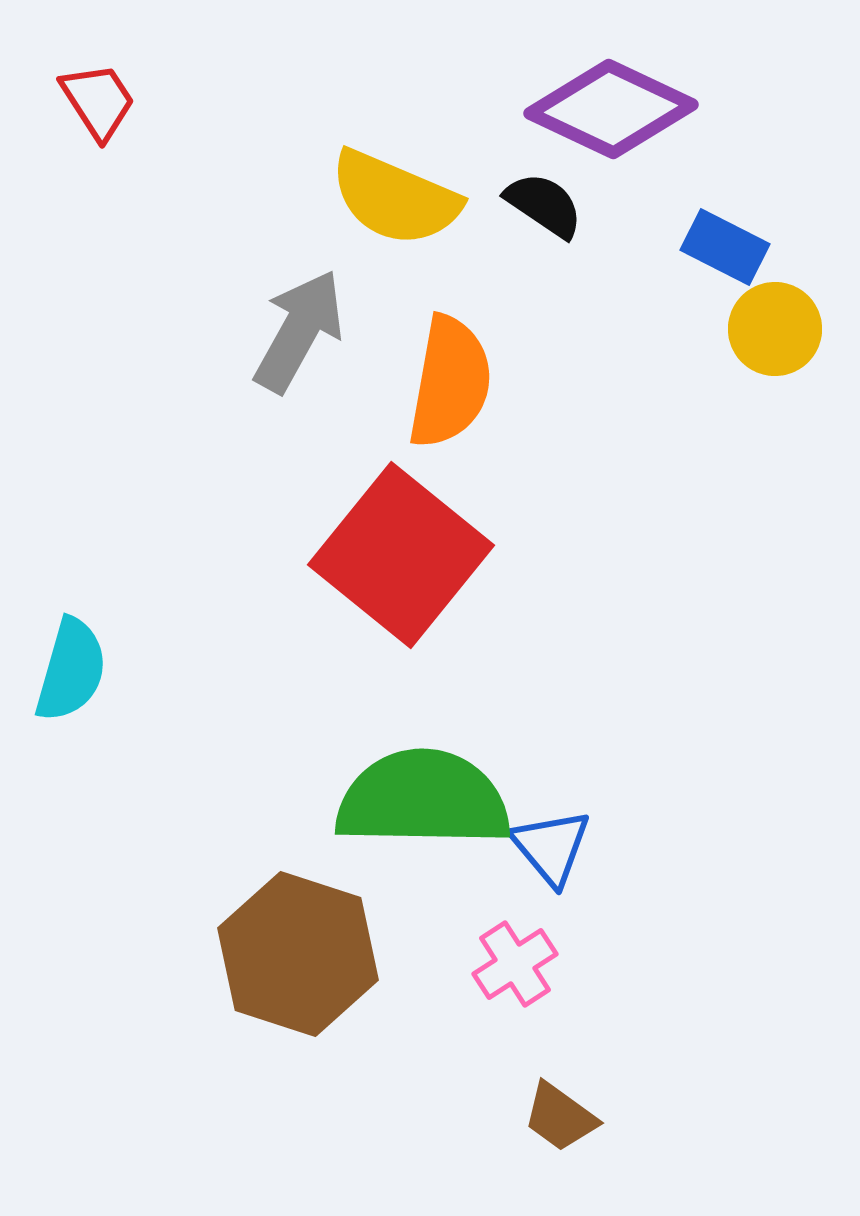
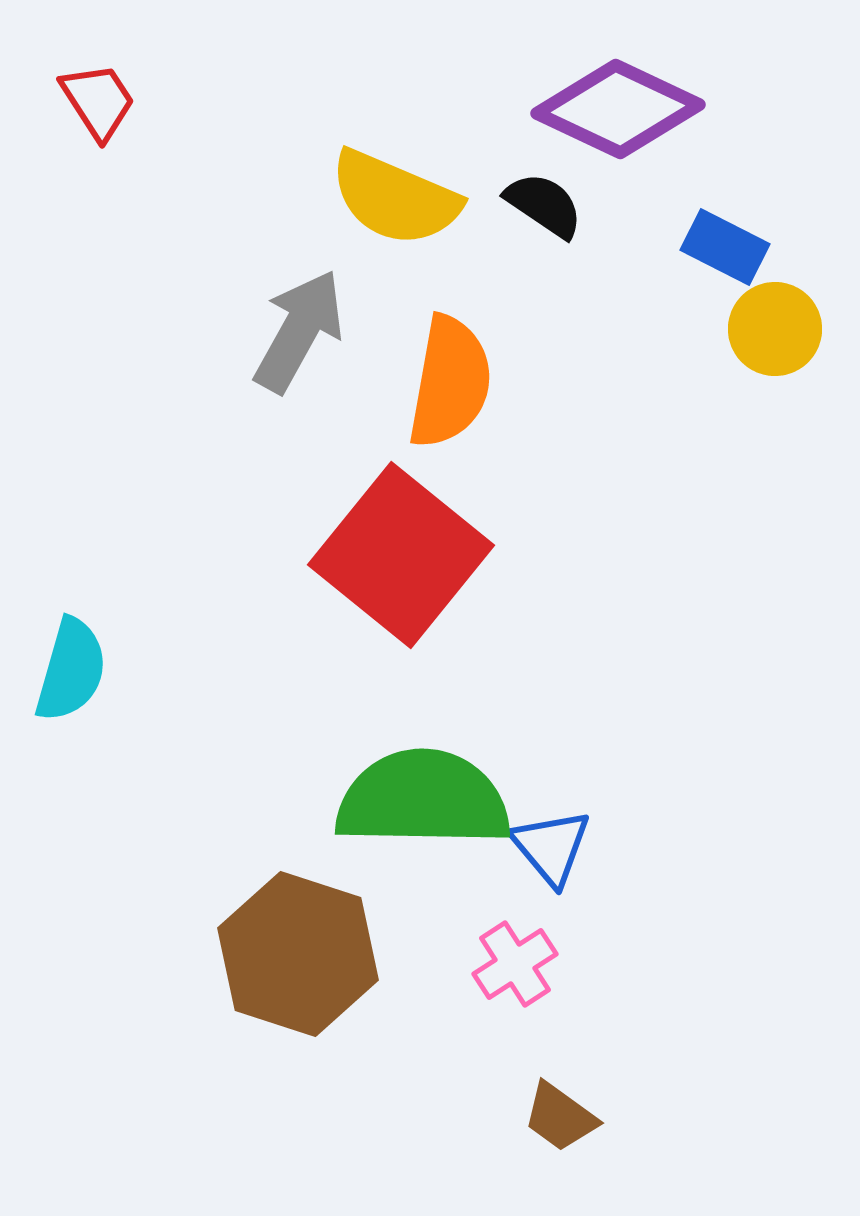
purple diamond: moved 7 px right
